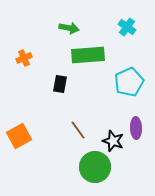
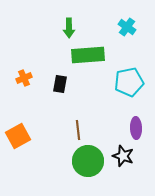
green arrow: rotated 78 degrees clockwise
orange cross: moved 20 px down
cyan pentagon: rotated 12 degrees clockwise
brown line: rotated 30 degrees clockwise
orange square: moved 1 px left
black star: moved 10 px right, 15 px down
green circle: moved 7 px left, 6 px up
